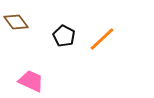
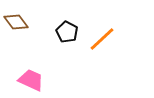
black pentagon: moved 3 px right, 4 px up
pink trapezoid: moved 1 px up
